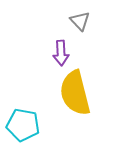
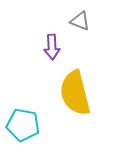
gray triangle: rotated 25 degrees counterclockwise
purple arrow: moved 9 px left, 6 px up
